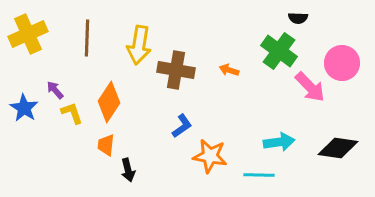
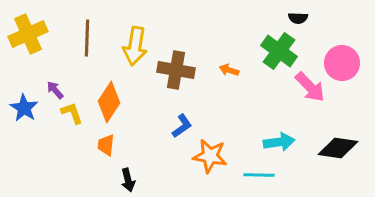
yellow arrow: moved 4 px left, 1 px down
black arrow: moved 10 px down
